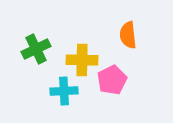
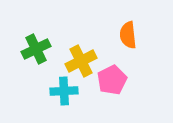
yellow cross: moved 1 px left, 1 px down; rotated 28 degrees counterclockwise
